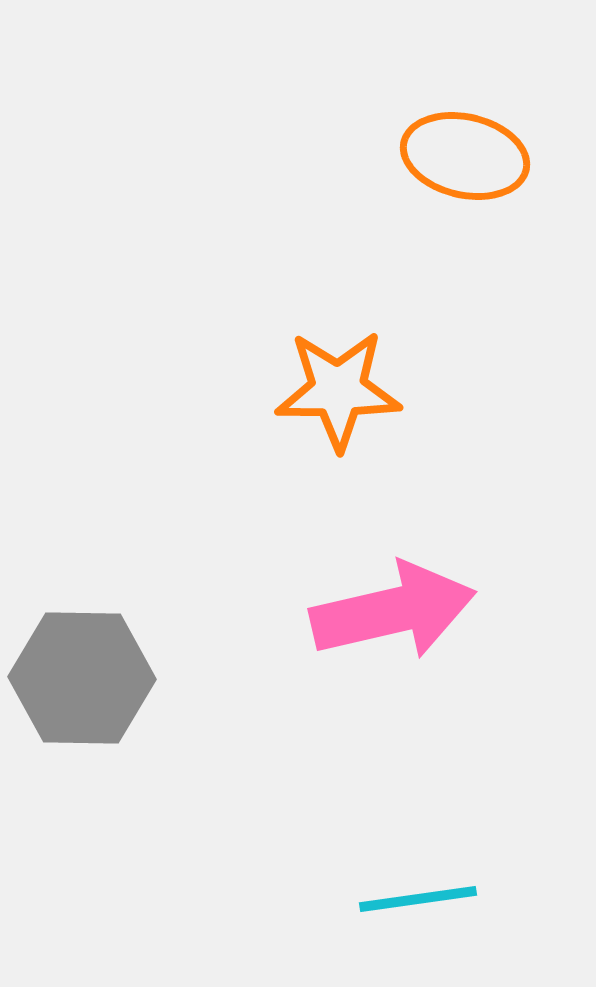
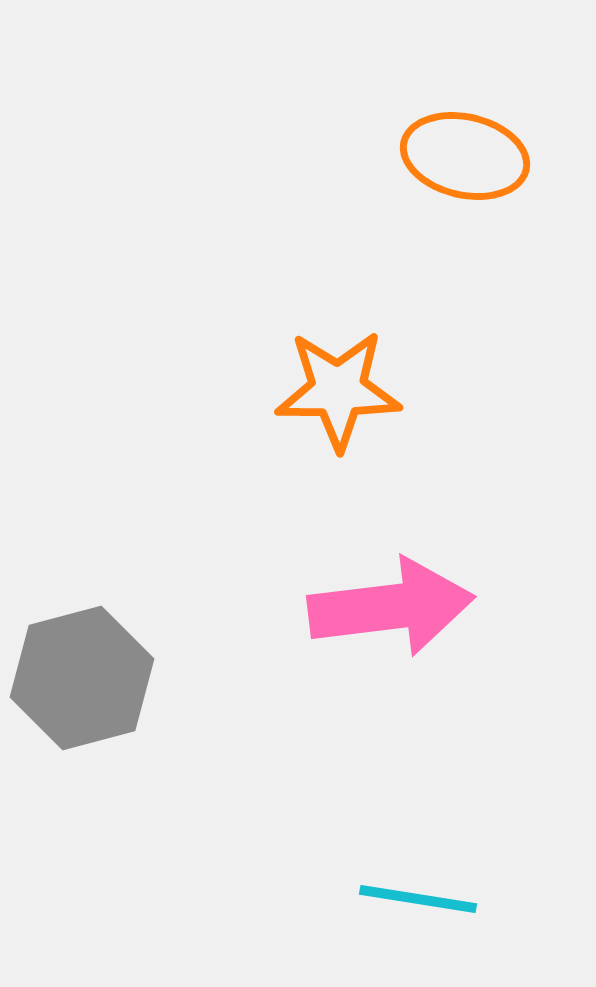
pink arrow: moved 2 px left, 4 px up; rotated 6 degrees clockwise
gray hexagon: rotated 16 degrees counterclockwise
cyan line: rotated 17 degrees clockwise
